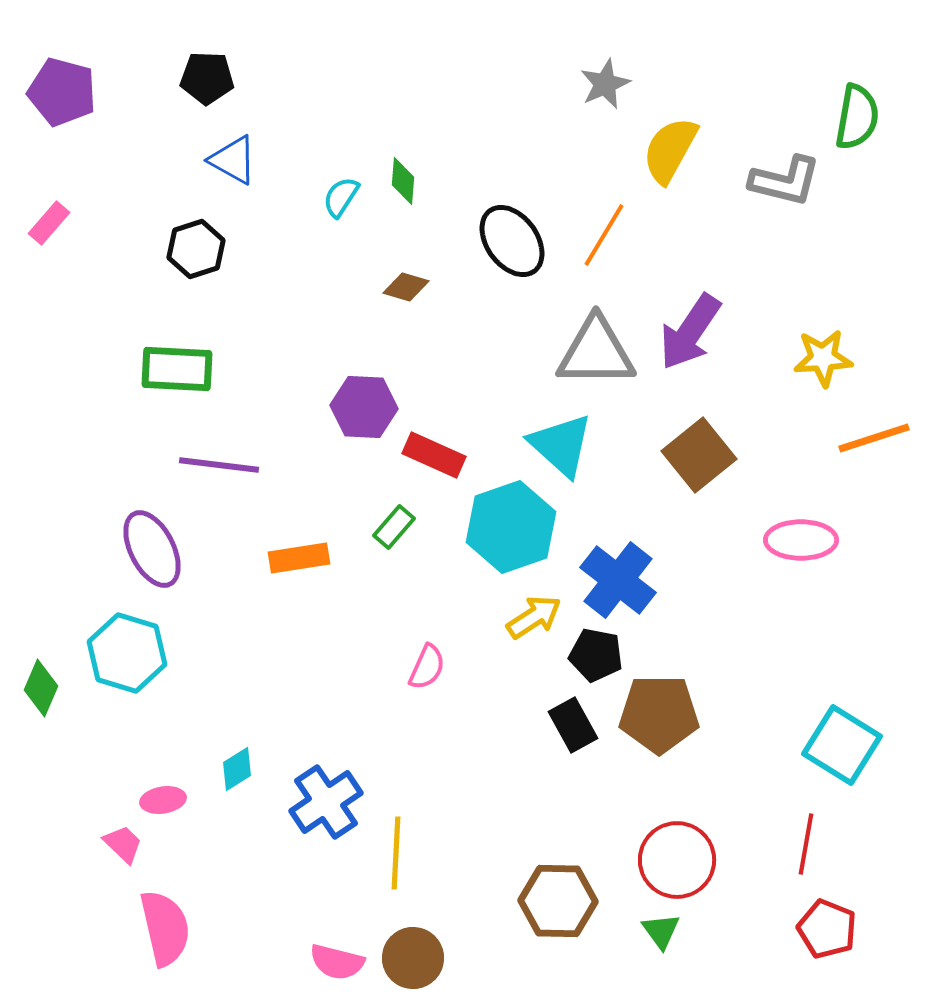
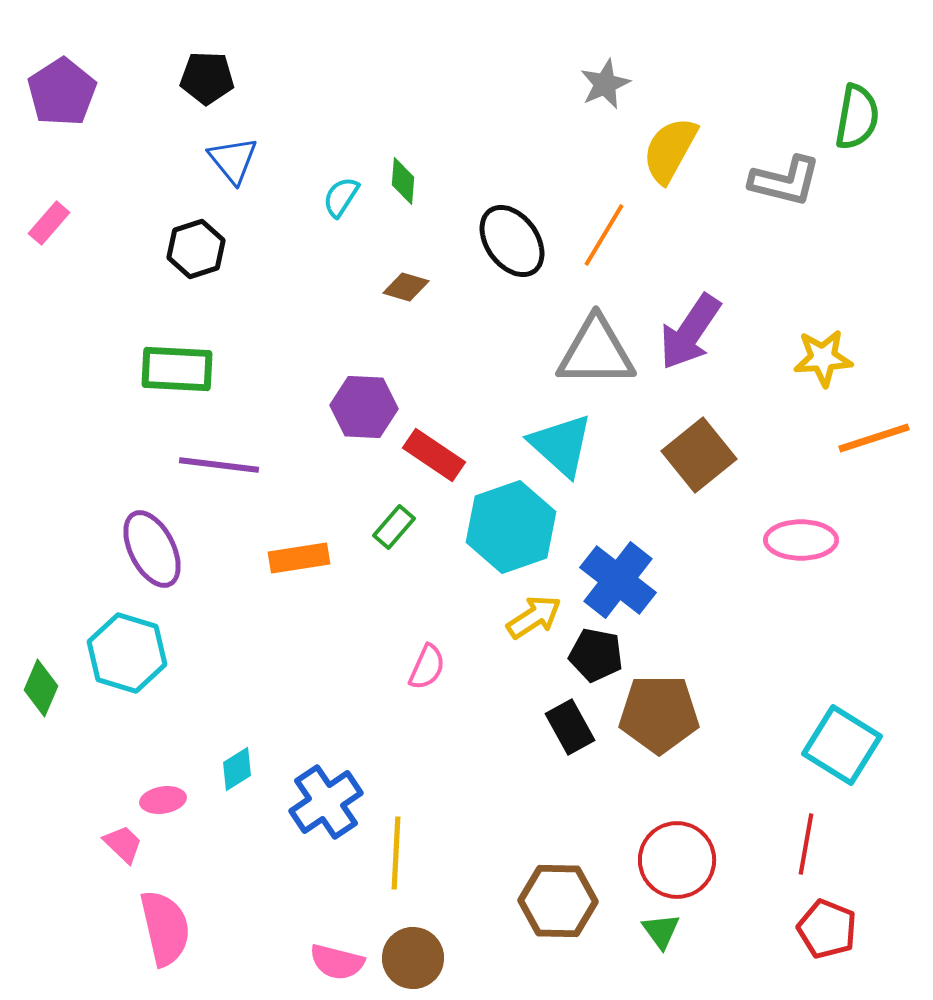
purple pentagon at (62, 92): rotated 24 degrees clockwise
blue triangle at (233, 160): rotated 22 degrees clockwise
red rectangle at (434, 455): rotated 10 degrees clockwise
black rectangle at (573, 725): moved 3 px left, 2 px down
